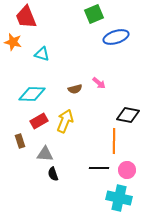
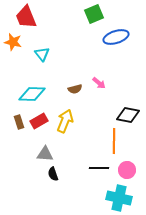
cyan triangle: rotated 35 degrees clockwise
brown rectangle: moved 1 px left, 19 px up
